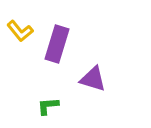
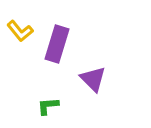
purple triangle: rotated 28 degrees clockwise
